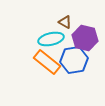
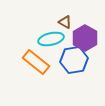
purple hexagon: rotated 15 degrees clockwise
orange rectangle: moved 11 px left
